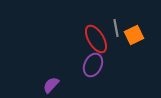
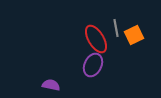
purple semicircle: rotated 60 degrees clockwise
